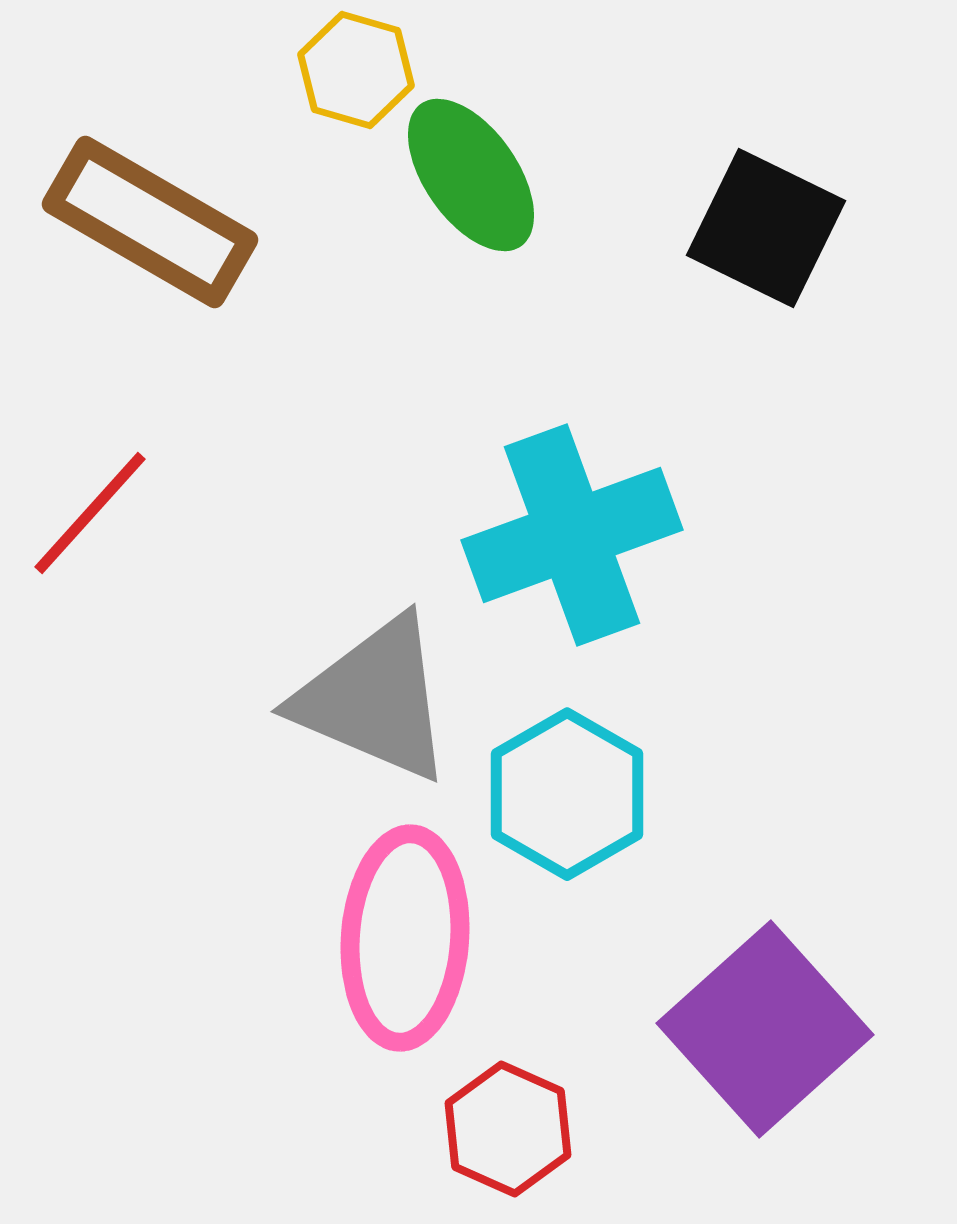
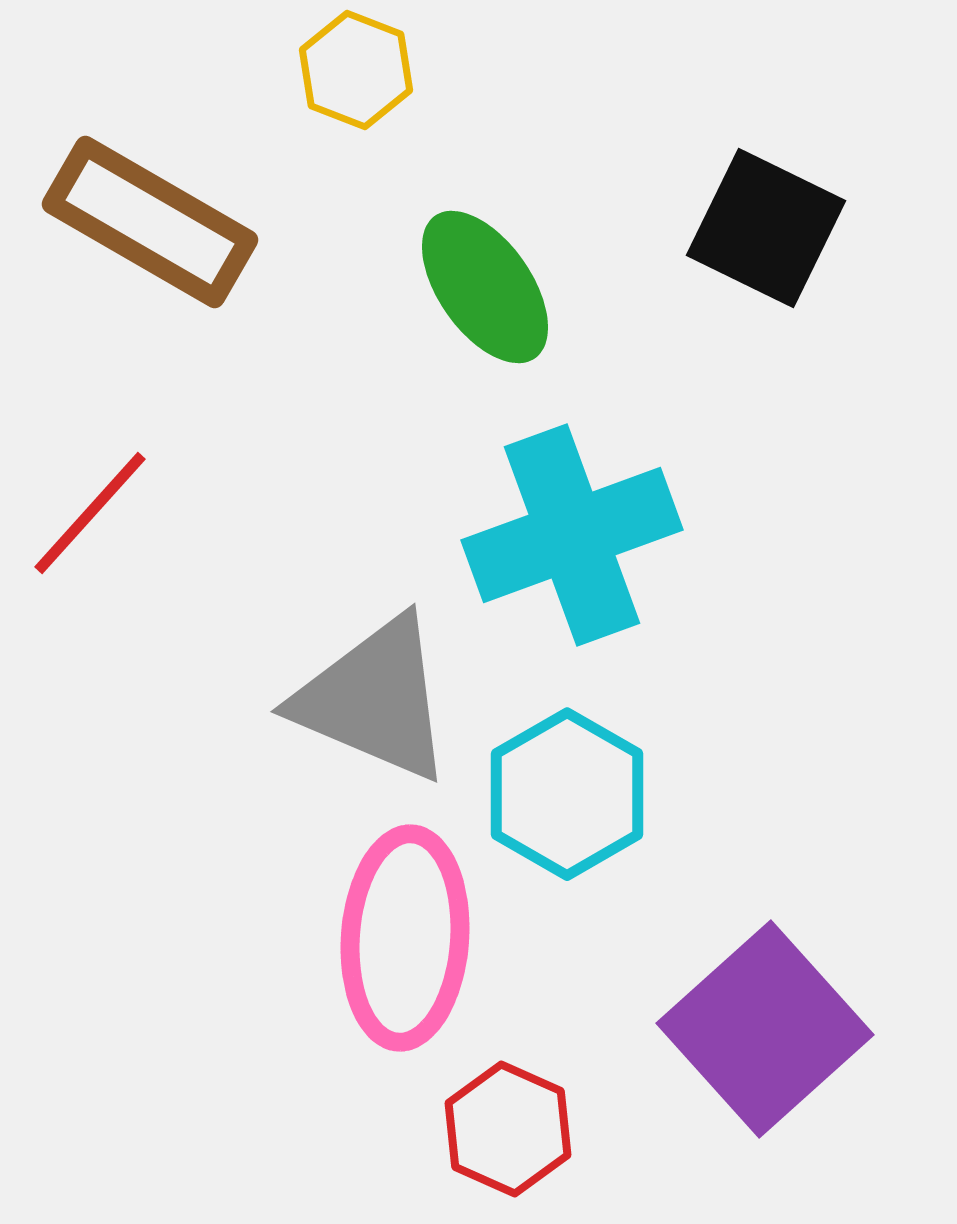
yellow hexagon: rotated 5 degrees clockwise
green ellipse: moved 14 px right, 112 px down
